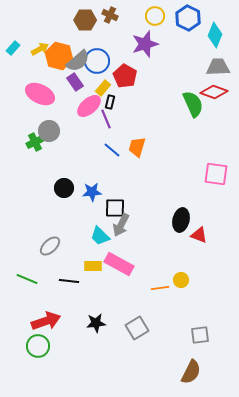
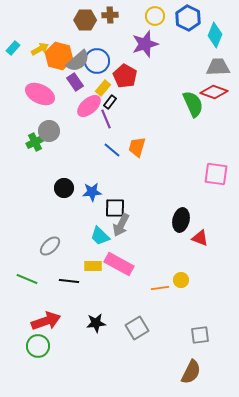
brown cross at (110, 15): rotated 28 degrees counterclockwise
black rectangle at (110, 102): rotated 24 degrees clockwise
red triangle at (199, 235): moved 1 px right, 3 px down
